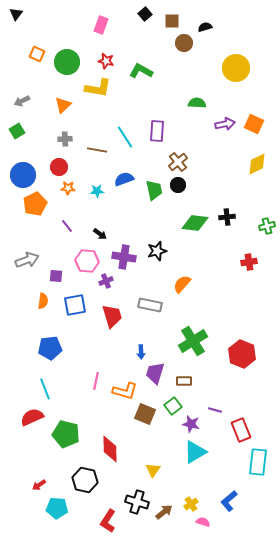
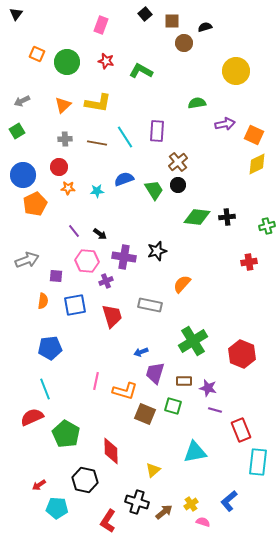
yellow circle at (236, 68): moved 3 px down
yellow L-shape at (98, 88): moved 15 px down
green semicircle at (197, 103): rotated 12 degrees counterclockwise
orange square at (254, 124): moved 11 px down
brown line at (97, 150): moved 7 px up
green trapezoid at (154, 190): rotated 20 degrees counterclockwise
green diamond at (195, 223): moved 2 px right, 6 px up
purple line at (67, 226): moved 7 px right, 5 px down
blue arrow at (141, 352): rotated 72 degrees clockwise
green square at (173, 406): rotated 36 degrees counterclockwise
purple star at (191, 424): moved 17 px right, 36 px up
green pentagon at (66, 434): rotated 16 degrees clockwise
red diamond at (110, 449): moved 1 px right, 2 px down
cyan triangle at (195, 452): rotated 20 degrees clockwise
yellow triangle at (153, 470): rotated 14 degrees clockwise
